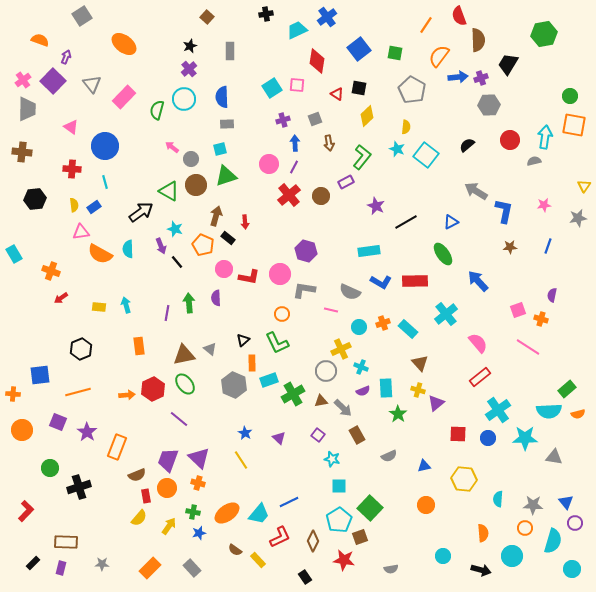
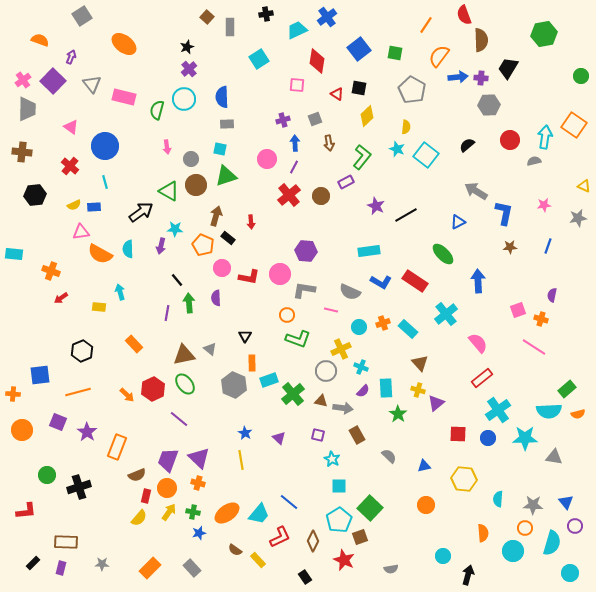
red semicircle at (459, 16): moved 5 px right, 1 px up
brown semicircle at (478, 40): moved 3 px right
black star at (190, 46): moved 3 px left, 1 px down
gray rectangle at (230, 51): moved 24 px up
purple arrow at (66, 57): moved 5 px right
black trapezoid at (508, 64): moved 4 px down
purple cross at (481, 78): rotated 24 degrees clockwise
cyan square at (272, 88): moved 13 px left, 29 px up
green circle at (570, 96): moved 11 px right, 20 px up
pink rectangle at (124, 97): rotated 60 degrees clockwise
orange square at (574, 125): rotated 25 degrees clockwise
pink arrow at (172, 147): moved 5 px left; rotated 136 degrees counterclockwise
cyan square at (220, 149): rotated 24 degrees clockwise
pink circle at (269, 164): moved 2 px left, 5 px up
red cross at (72, 169): moved 2 px left, 3 px up; rotated 36 degrees clockwise
yellow triangle at (584, 186): rotated 40 degrees counterclockwise
black hexagon at (35, 199): moved 4 px up
yellow semicircle at (74, 205): rotated 72 degrees clockwise
blue rectangle at (94, 207): rotated 32 degrees clockwise
blue L-shape at (504, 211): moved 2 px down
red arrow at (245, 222): moved 6 px right
black line at (406, 222): moved 7 px up
blue triangle at (451, 222): moved 7 px right
cyan star at (175, 229): rotated 14 degrees counterclockwise
purple arrow at (161, 246): rotated 35 degrees clockwise
purple hexagon at (306, 251): rotated 10 degrees counterclockwise
cyan rectangle at (14, 254): rotated 54 degrees counterclockwise
green ellipse at (443, 254): rotated 10 degrees counterclockwise
black line at (177, 262): moved 18 px down
pink circle at (224, 269): moved 2 px left, 1 px up
red rectangle at (415, 281): rotated 35 degrees clockwise
blue arrow at (478, 281): rotated 40 degrees clockwise
cyan arrow at (126, 305): moved 6 px left, 13 px up
orange circle at (282, 314): moved 5 px right, 1 px down
black triangle at (243, 340): moved 2 px right, 4 px up; rotated 16 degrees counterclockwise
green L-shape at (277, 343): moved 21 px right, 4 px up; rotated 45 degrees counterclockwise
orange rectangle at (139, 346): moved 5 px left, 2 px up; rotated 36 degrees counterclockwise
pink line at (528, 347): moved 6 px right
black hexagon at (81, 349): moved 1 px right, 2 px down
red rectangle at (480, 377): moved 2 px right, 1 px down
purple semicircle at (363, 391): rotated 24 degrees counterclockwise
green cross at (293, 394): rotated 10 degrees counterclockwise
orange arrow at (127, 395): rotated 49 degrees clockwise
brown triangle at (321, 401): rotated 24 degrees clockwise
gray arrow at (343, 408): rotated 36 degrees counterclockwise
purple square at (318, 435): rotated 24 degrees counterclockwise
gray semicircle at (389, 456): rotated 112 degrees counterclockwise
cyan star at (332, 459): rotated 14 degrees clockwise
yellow line at (241, 460): rotated 24 degrees clockwise
green circle at (50, 468): moved 3 px left, 7 px down
red rectangle at (146, 496): rotated 24 degrees clockwise
blue line at (289, 502): rotated 66 degrees clockwise
red L-shape at (26, 511): rotated 40 degrees clockwise
purple circle at (575, 523): moved 3 px down
yellow arrow at (169, 526): moved 14 px up
cyan semicircle at (553, 541): moved 1 px left, 2 px down
cyan circle at (512, 556): moved 1 px right, 5 px up
red star at (344, 560): rotated 15 degrees clockwise
cyan circle at (572, 569): moved 2 px left, 4 px down
black arrow at (481, 570): moved 13 px left, 5 px down; rotated 90 degrees counterclockwise
